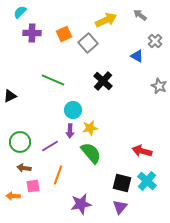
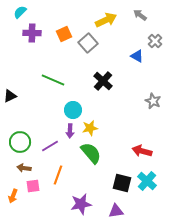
gray star: moved 6 px left, 15 px down
orange arrow: rotated 72 degrees counterclockwise
purple triangle: moved 4 px left, 4 px down; rotated 42 degrees clockwise
